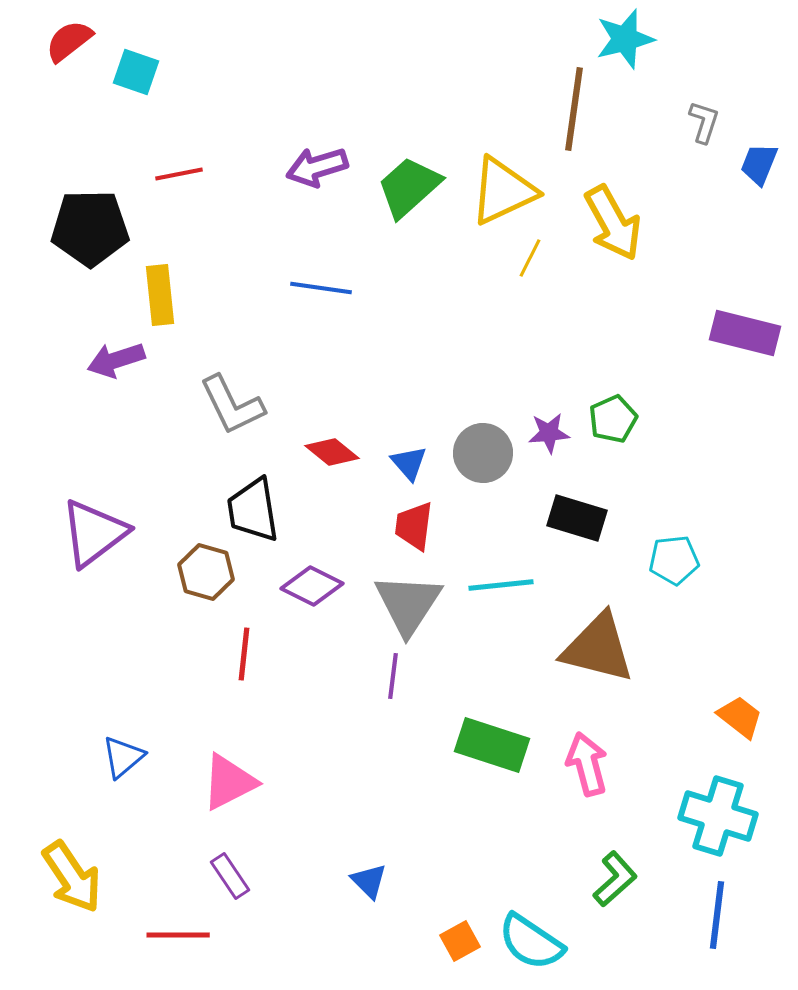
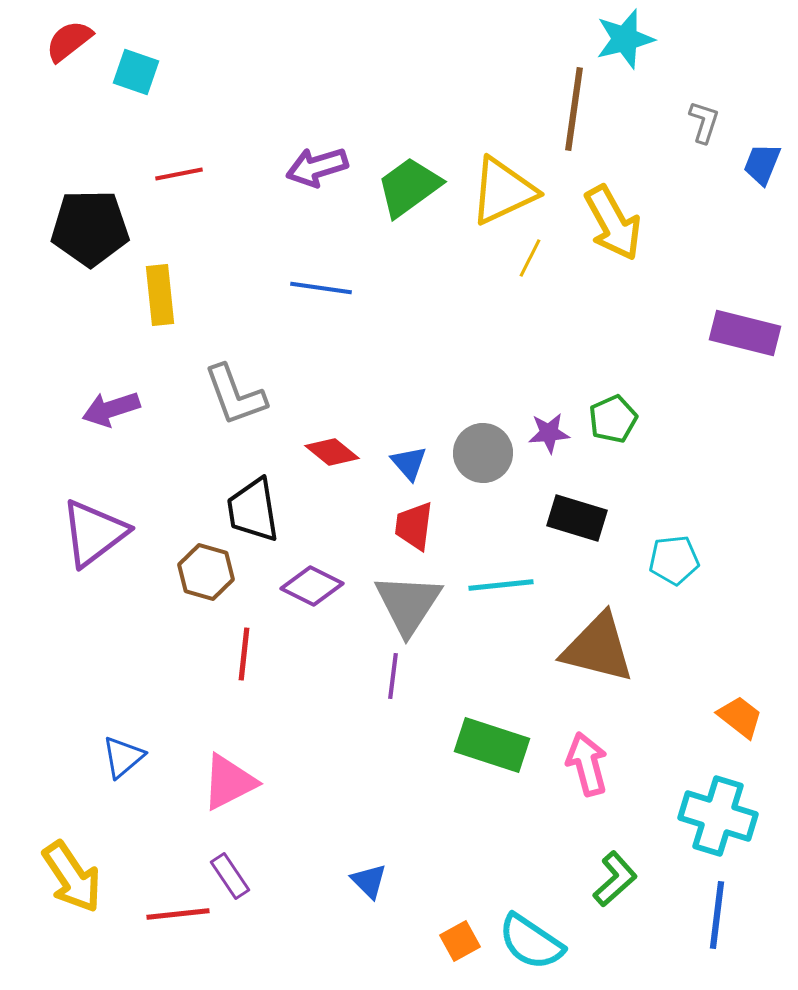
blue trapezoid at (759, 164): moved 3 px right
green trapezoid at (409, 187): rotated 6 degrees clockwise
purple arrow at (116, 360): moved 5 px left, 49 px down
gray L-shape at (232, 405): moved 3 px right, 10 px up; rotated 6 degrees clockwise
red line at (178, 935): moved 21 px up; rotated 6 degrees counterclockwise
